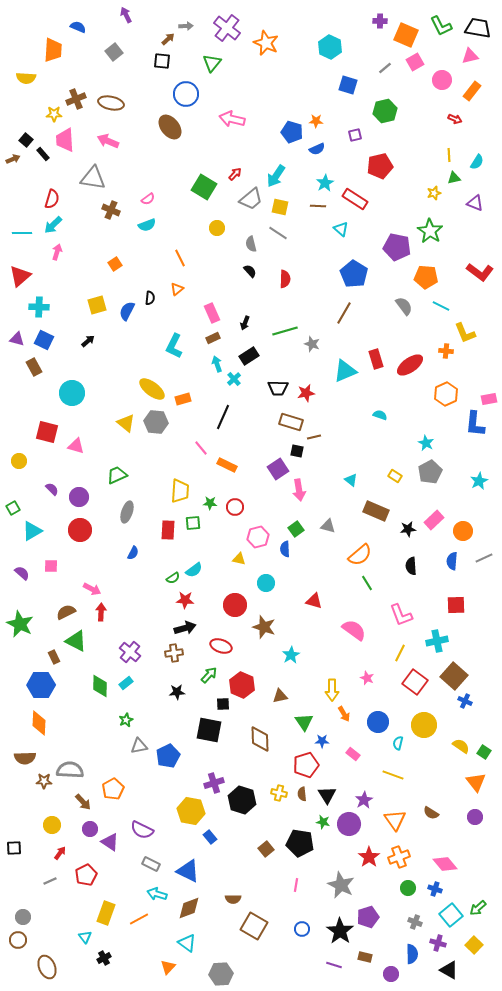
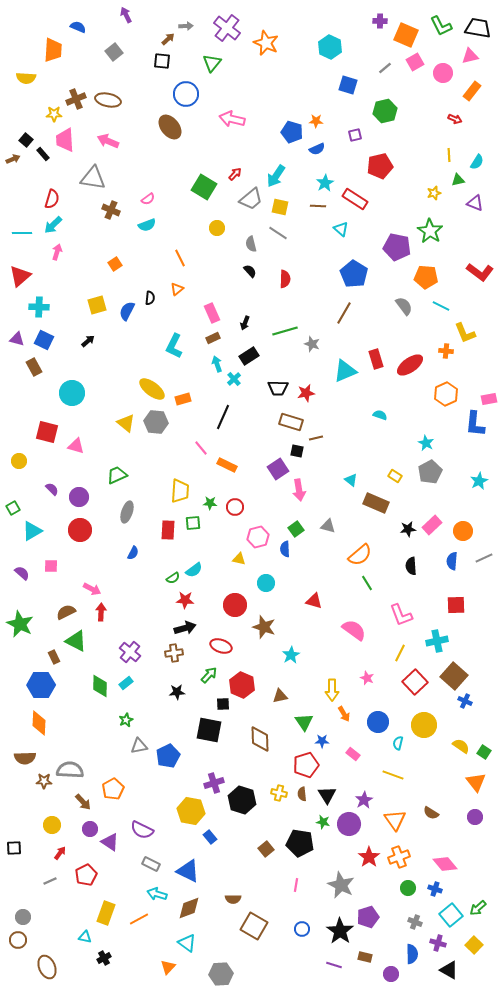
pink circle at (442, 80): moved 1 px right, 7 px up
brown ellipse at (111, 103): moved 3 px left, 3 px up
green triangle at (454, 178): moved 4 px right, 2 px down
brown line at (314, 437): moved 2 px right, 1 px down
brown rectangle at (376, 511): moved 8 px up
pink rectangle at (434, 520): moved 2 px left, 5 px down
red square at (415, 682): rotated 10 degrees clockwise
cyan triangle at (85, 937): rotated 40 degrees counterclockwise
